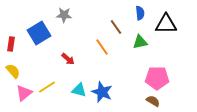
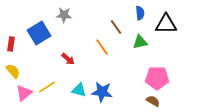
blue star: rotated 15 degrees counterclockwise
